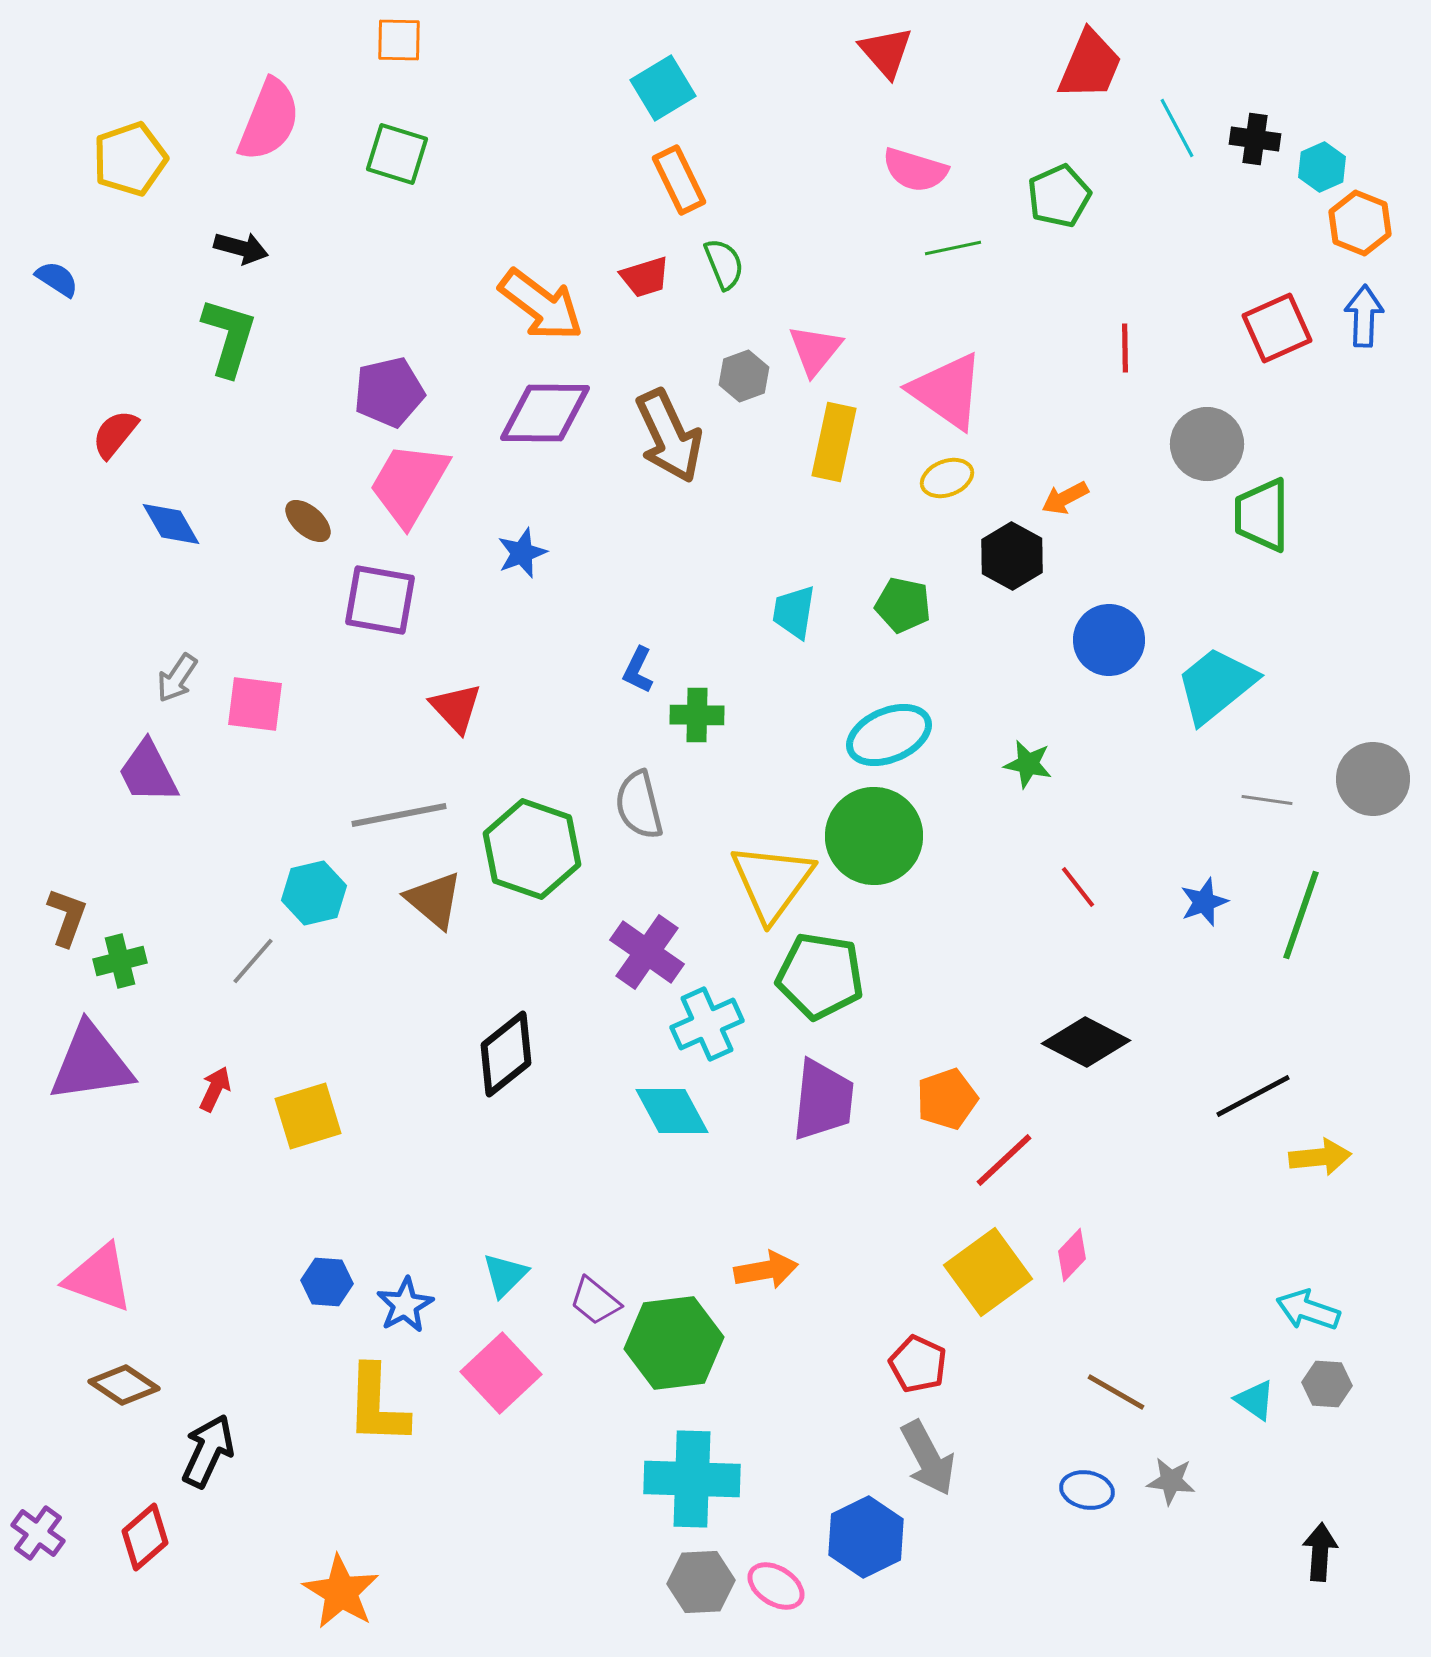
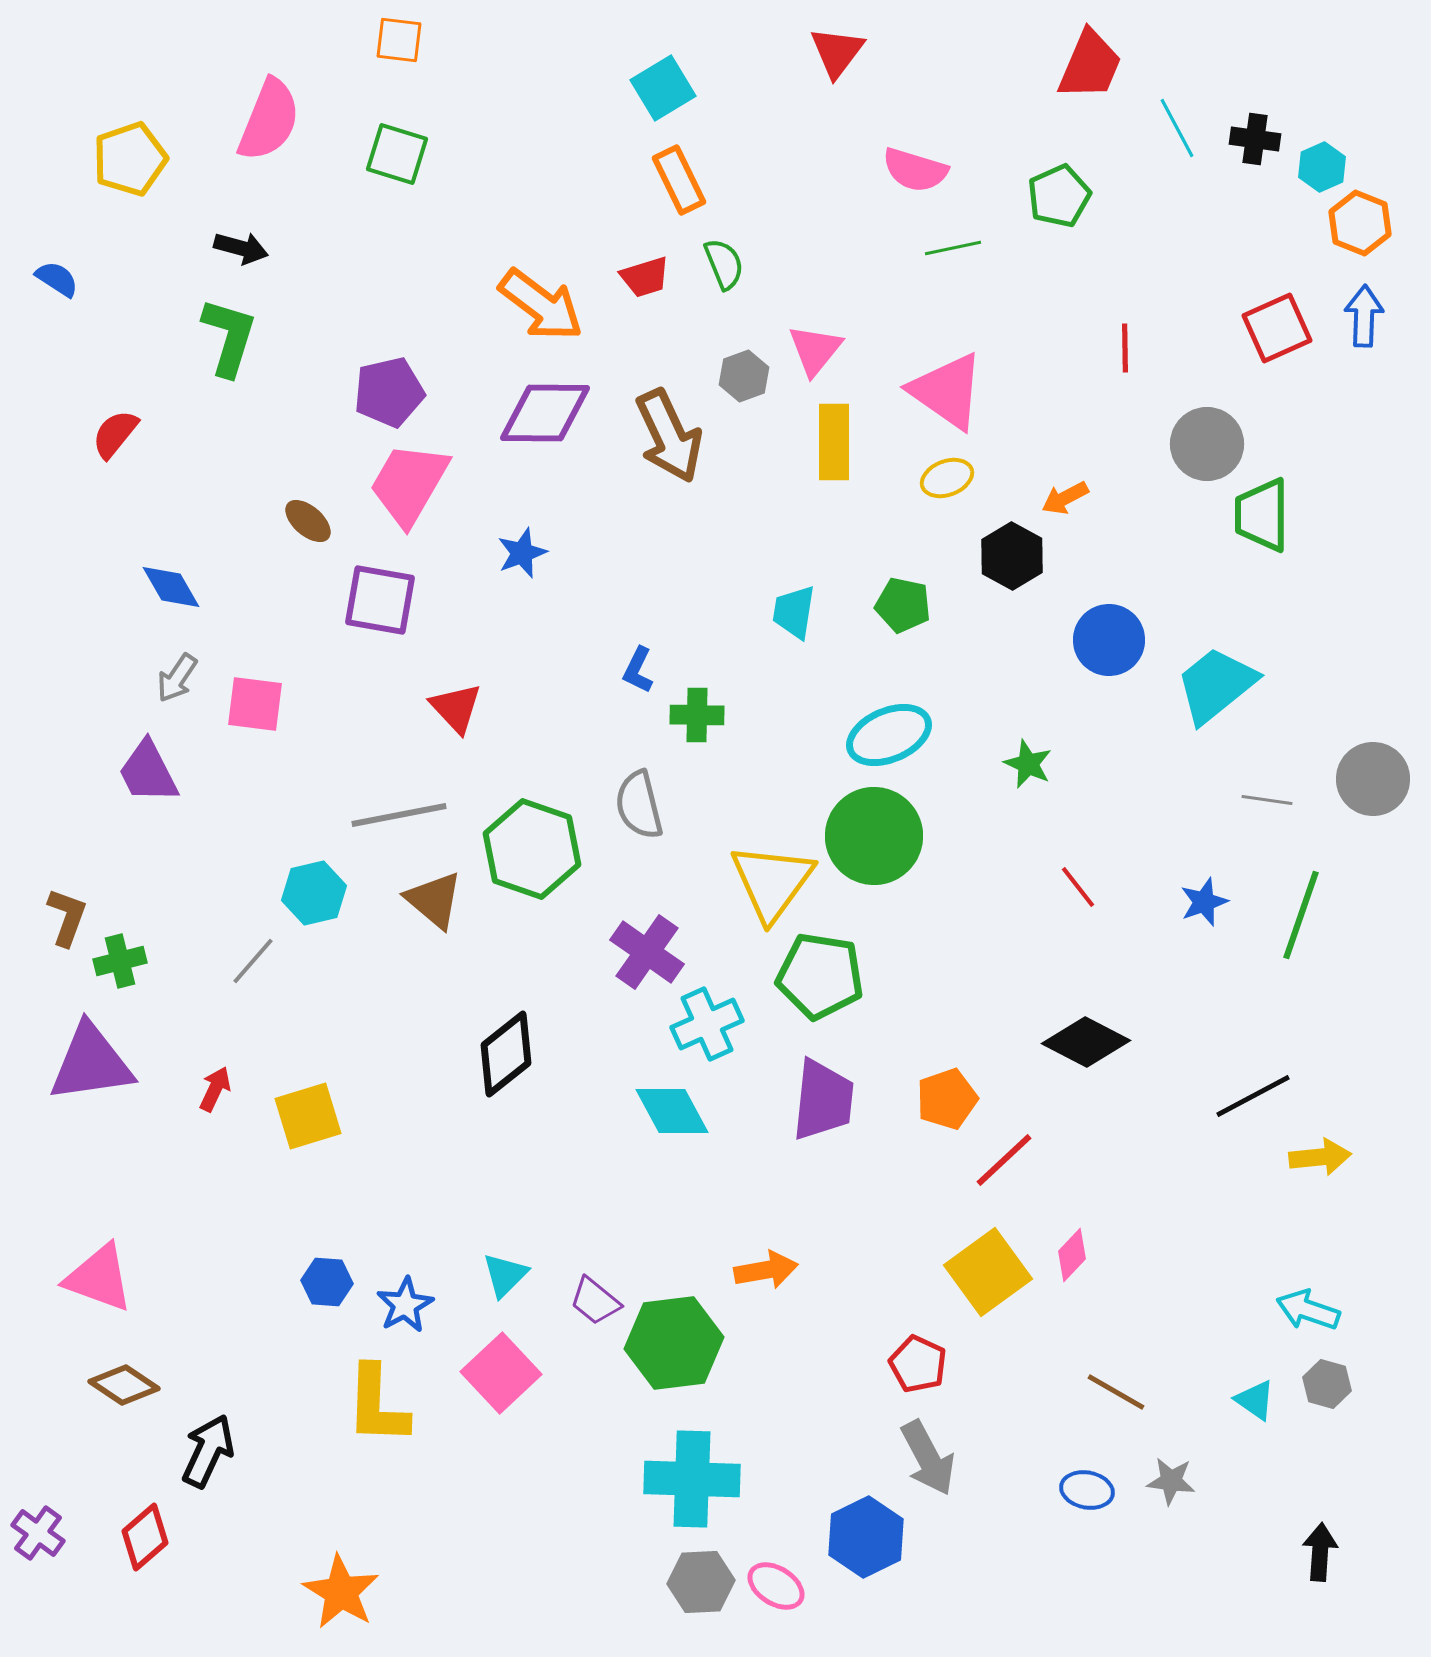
orange square at (399, 40): rotated 6 degrees clockwise
red triangle at (886, 52): moved 49 px left; rotated 18 degrees clockwise
yellow rectangle at (834, 442): rotated 12 degrees counterclockwise
blue diamond at (171, 524): moved 63 px down
green star at (1028, 764): rotated 12 degrees clockwise
gray hexagon at (1327, 1384): rotated 12 degrees clockwise
